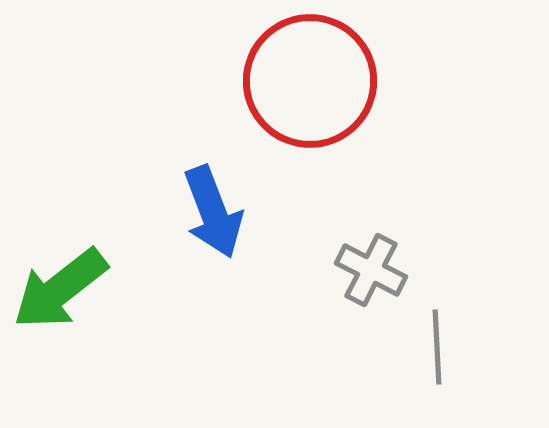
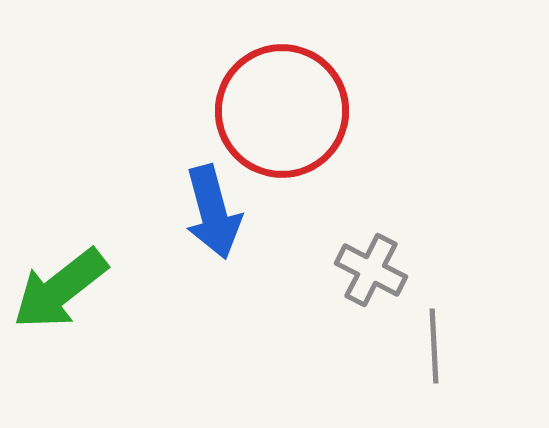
red circle: moved 28 px left, 30 px down
blue arrow: rotated 6 degrees clockwise
gray line: moved 3 px left, 1 px up
